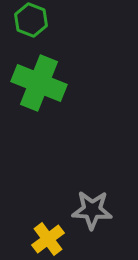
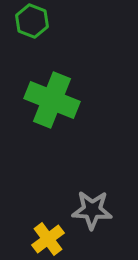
green hexagon: moved 1 px right, 1 px down
green cross: moved 13 px right, 17 px down
